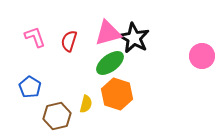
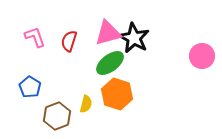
brown hexagon: rotated 8 degrees counterclockwise
